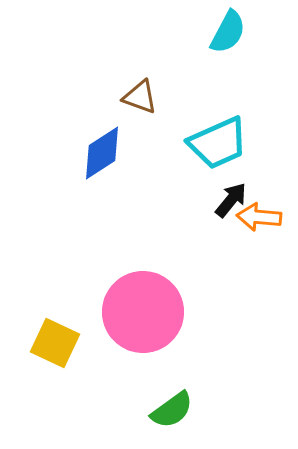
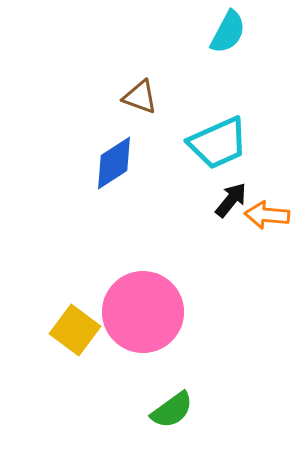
blue diamond: moved 12 px right, 10 px down
orange arrow: moved 8 px right, 2 px up
yellow square: moved 20 px right, 13 px up; rotated 12 degrees clockwise
